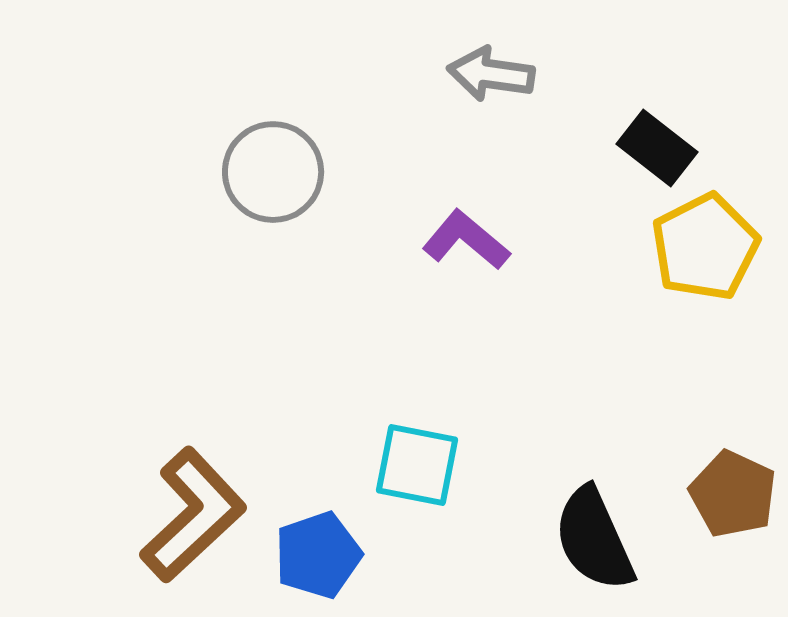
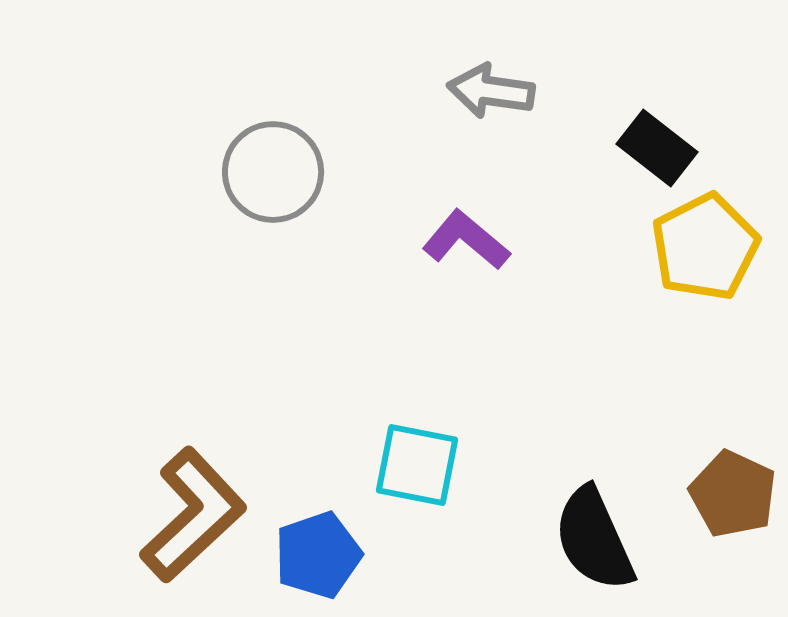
gray arrow: moved 17 px down
